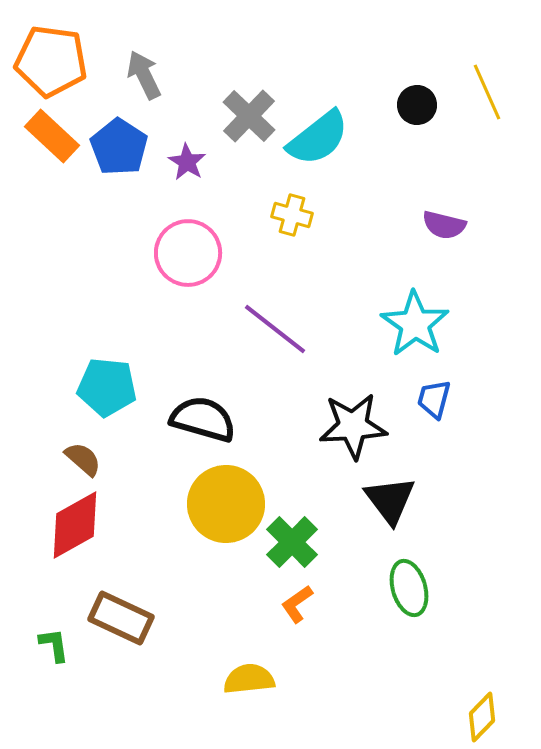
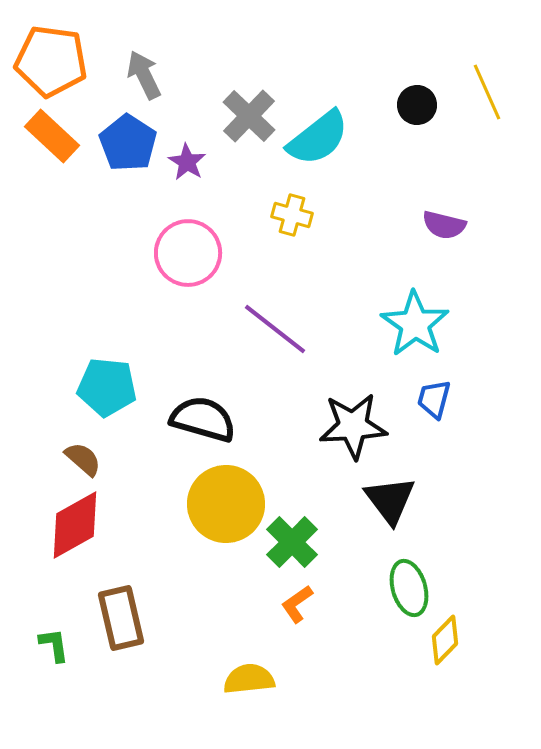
blue pentagon: moved 9 px right, 4 px up
brown rectangle: rotated 52 degrees clockwise
yellow diamond: moved 37 px left, 77 px up
